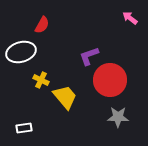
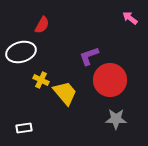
yellow trapezoid: moved 4 px up
gray star: moved 2 px left, 2 px down
